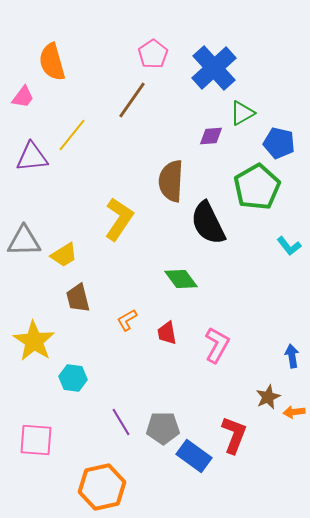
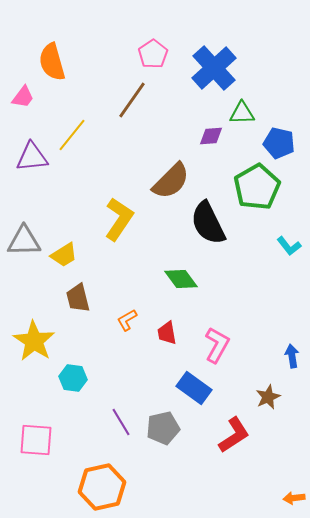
green triangle: rotated 28 degrees clockwise
brown semicircle: rotated 138 degrees counterclockwise
orange arrow: moved 86 px down
gray pentagon: rotated 12 degrees counterclockwise
red L-shape: rotated 36 degrees clockwise
blue rectangle: moved 68 px up
